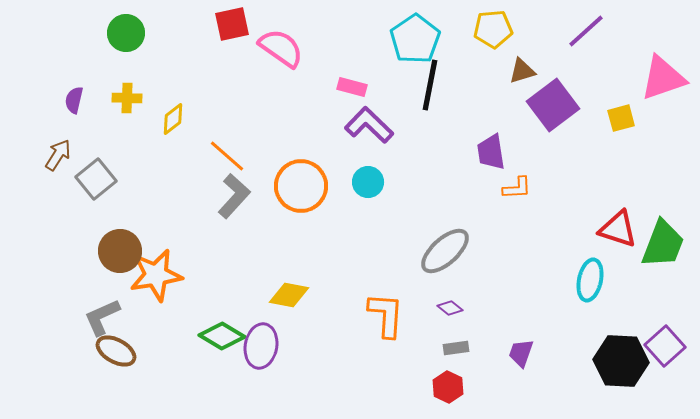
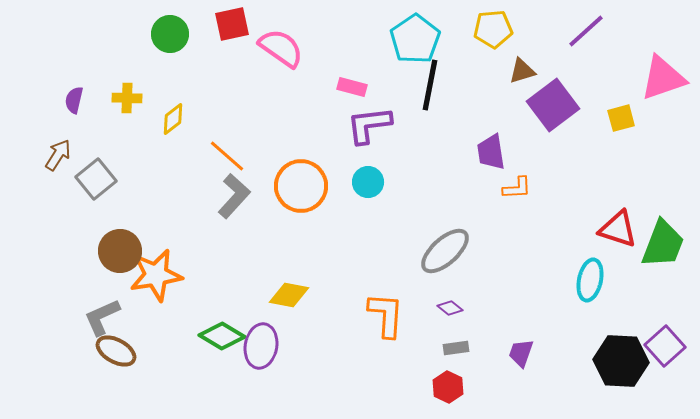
green circle at (126, 33): moved 44 px right, 1 px down
purple L-shape at (369, 125): rotated 51 degrees counterclockwise
